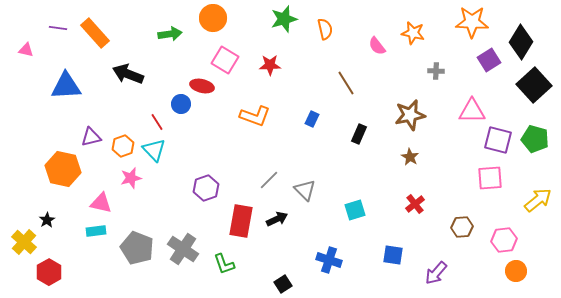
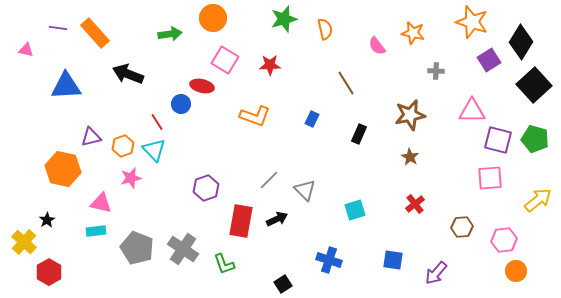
orange star at (472, 22): rotated 16 degrees clockwise
blue square at (393, 255): moved 5 px down
